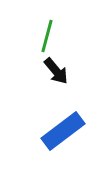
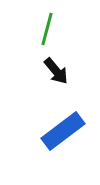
green line: moved 7 px up
